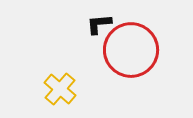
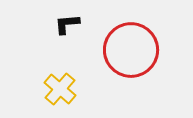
black L-shape: moved 32 px left
